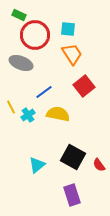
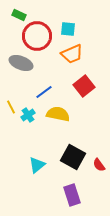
red circle: moved 2 px right, 1 px down
orange trapezoid: rotated 100 degrees clockwise
